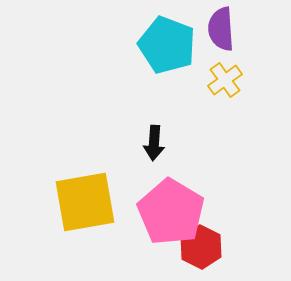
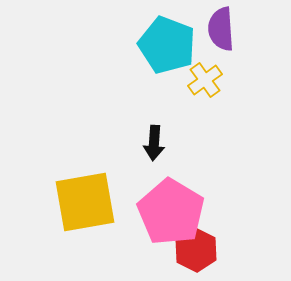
yellow cross: moved 20 px left
red hexagon: moved 5 px left, 3 px down
